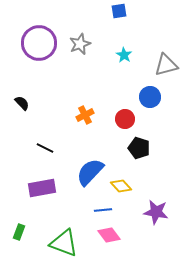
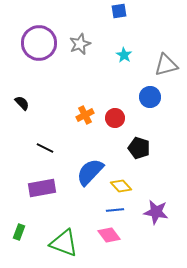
red circle: moved 10 px left, 1 px up
blue line: moved 12 px right
